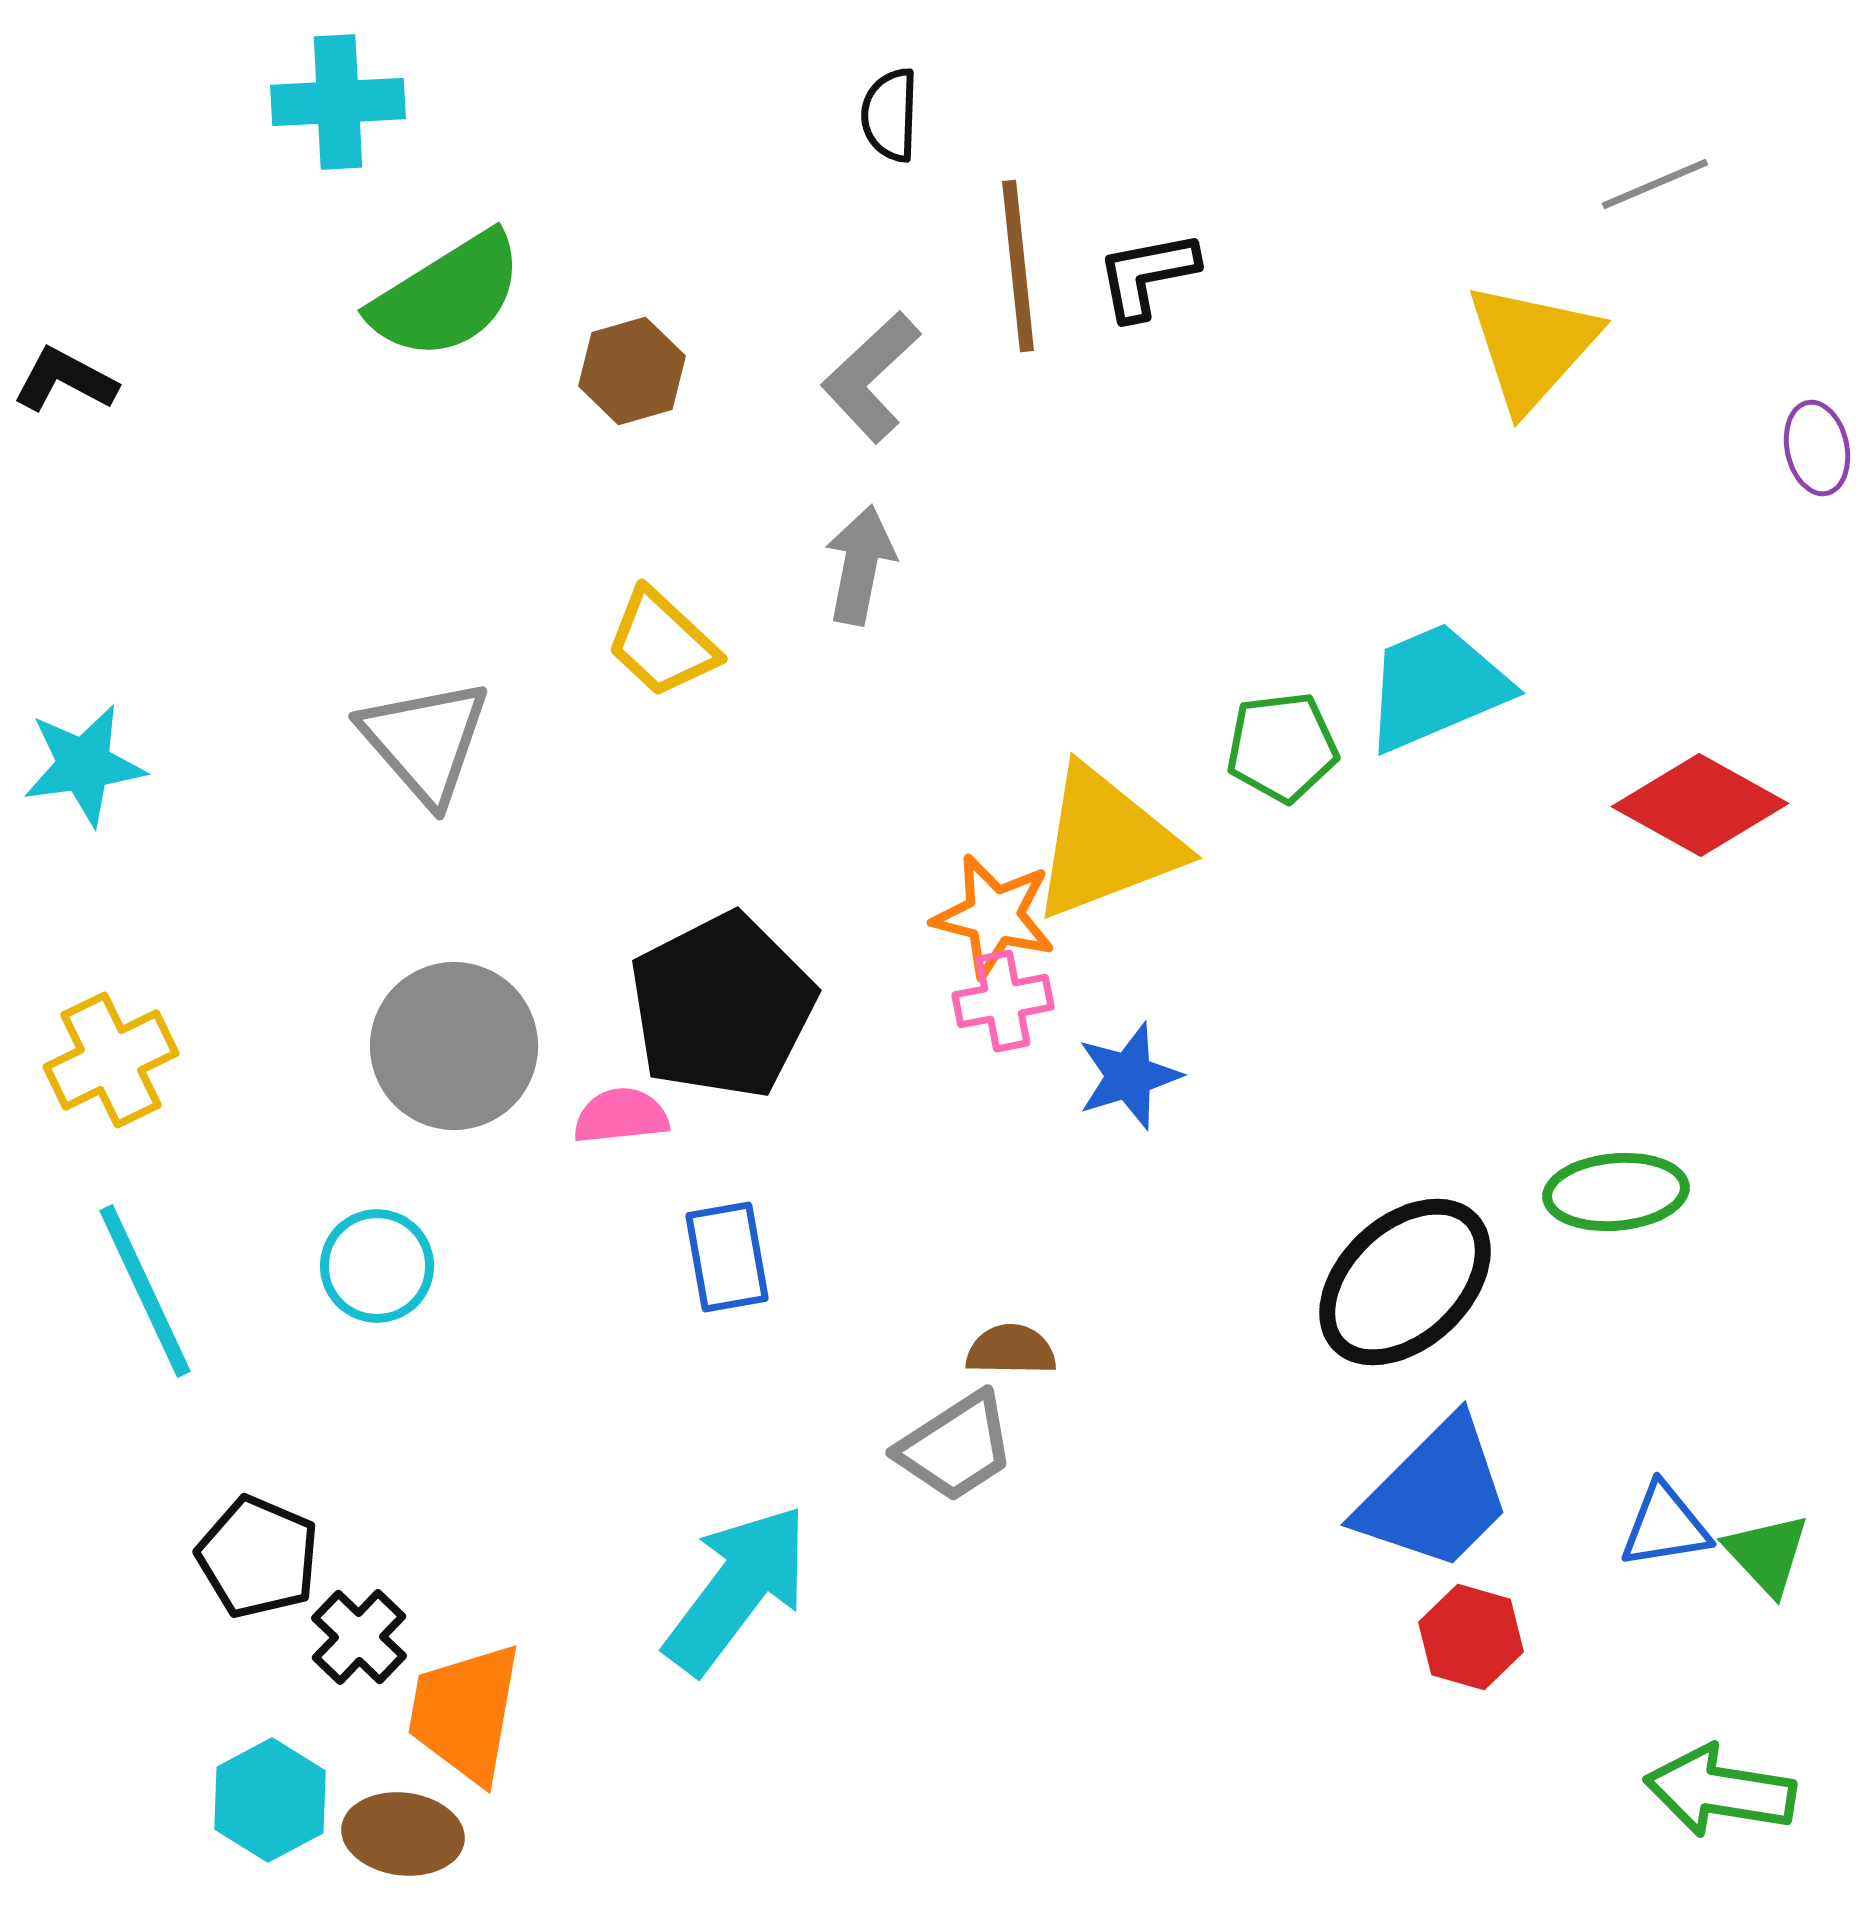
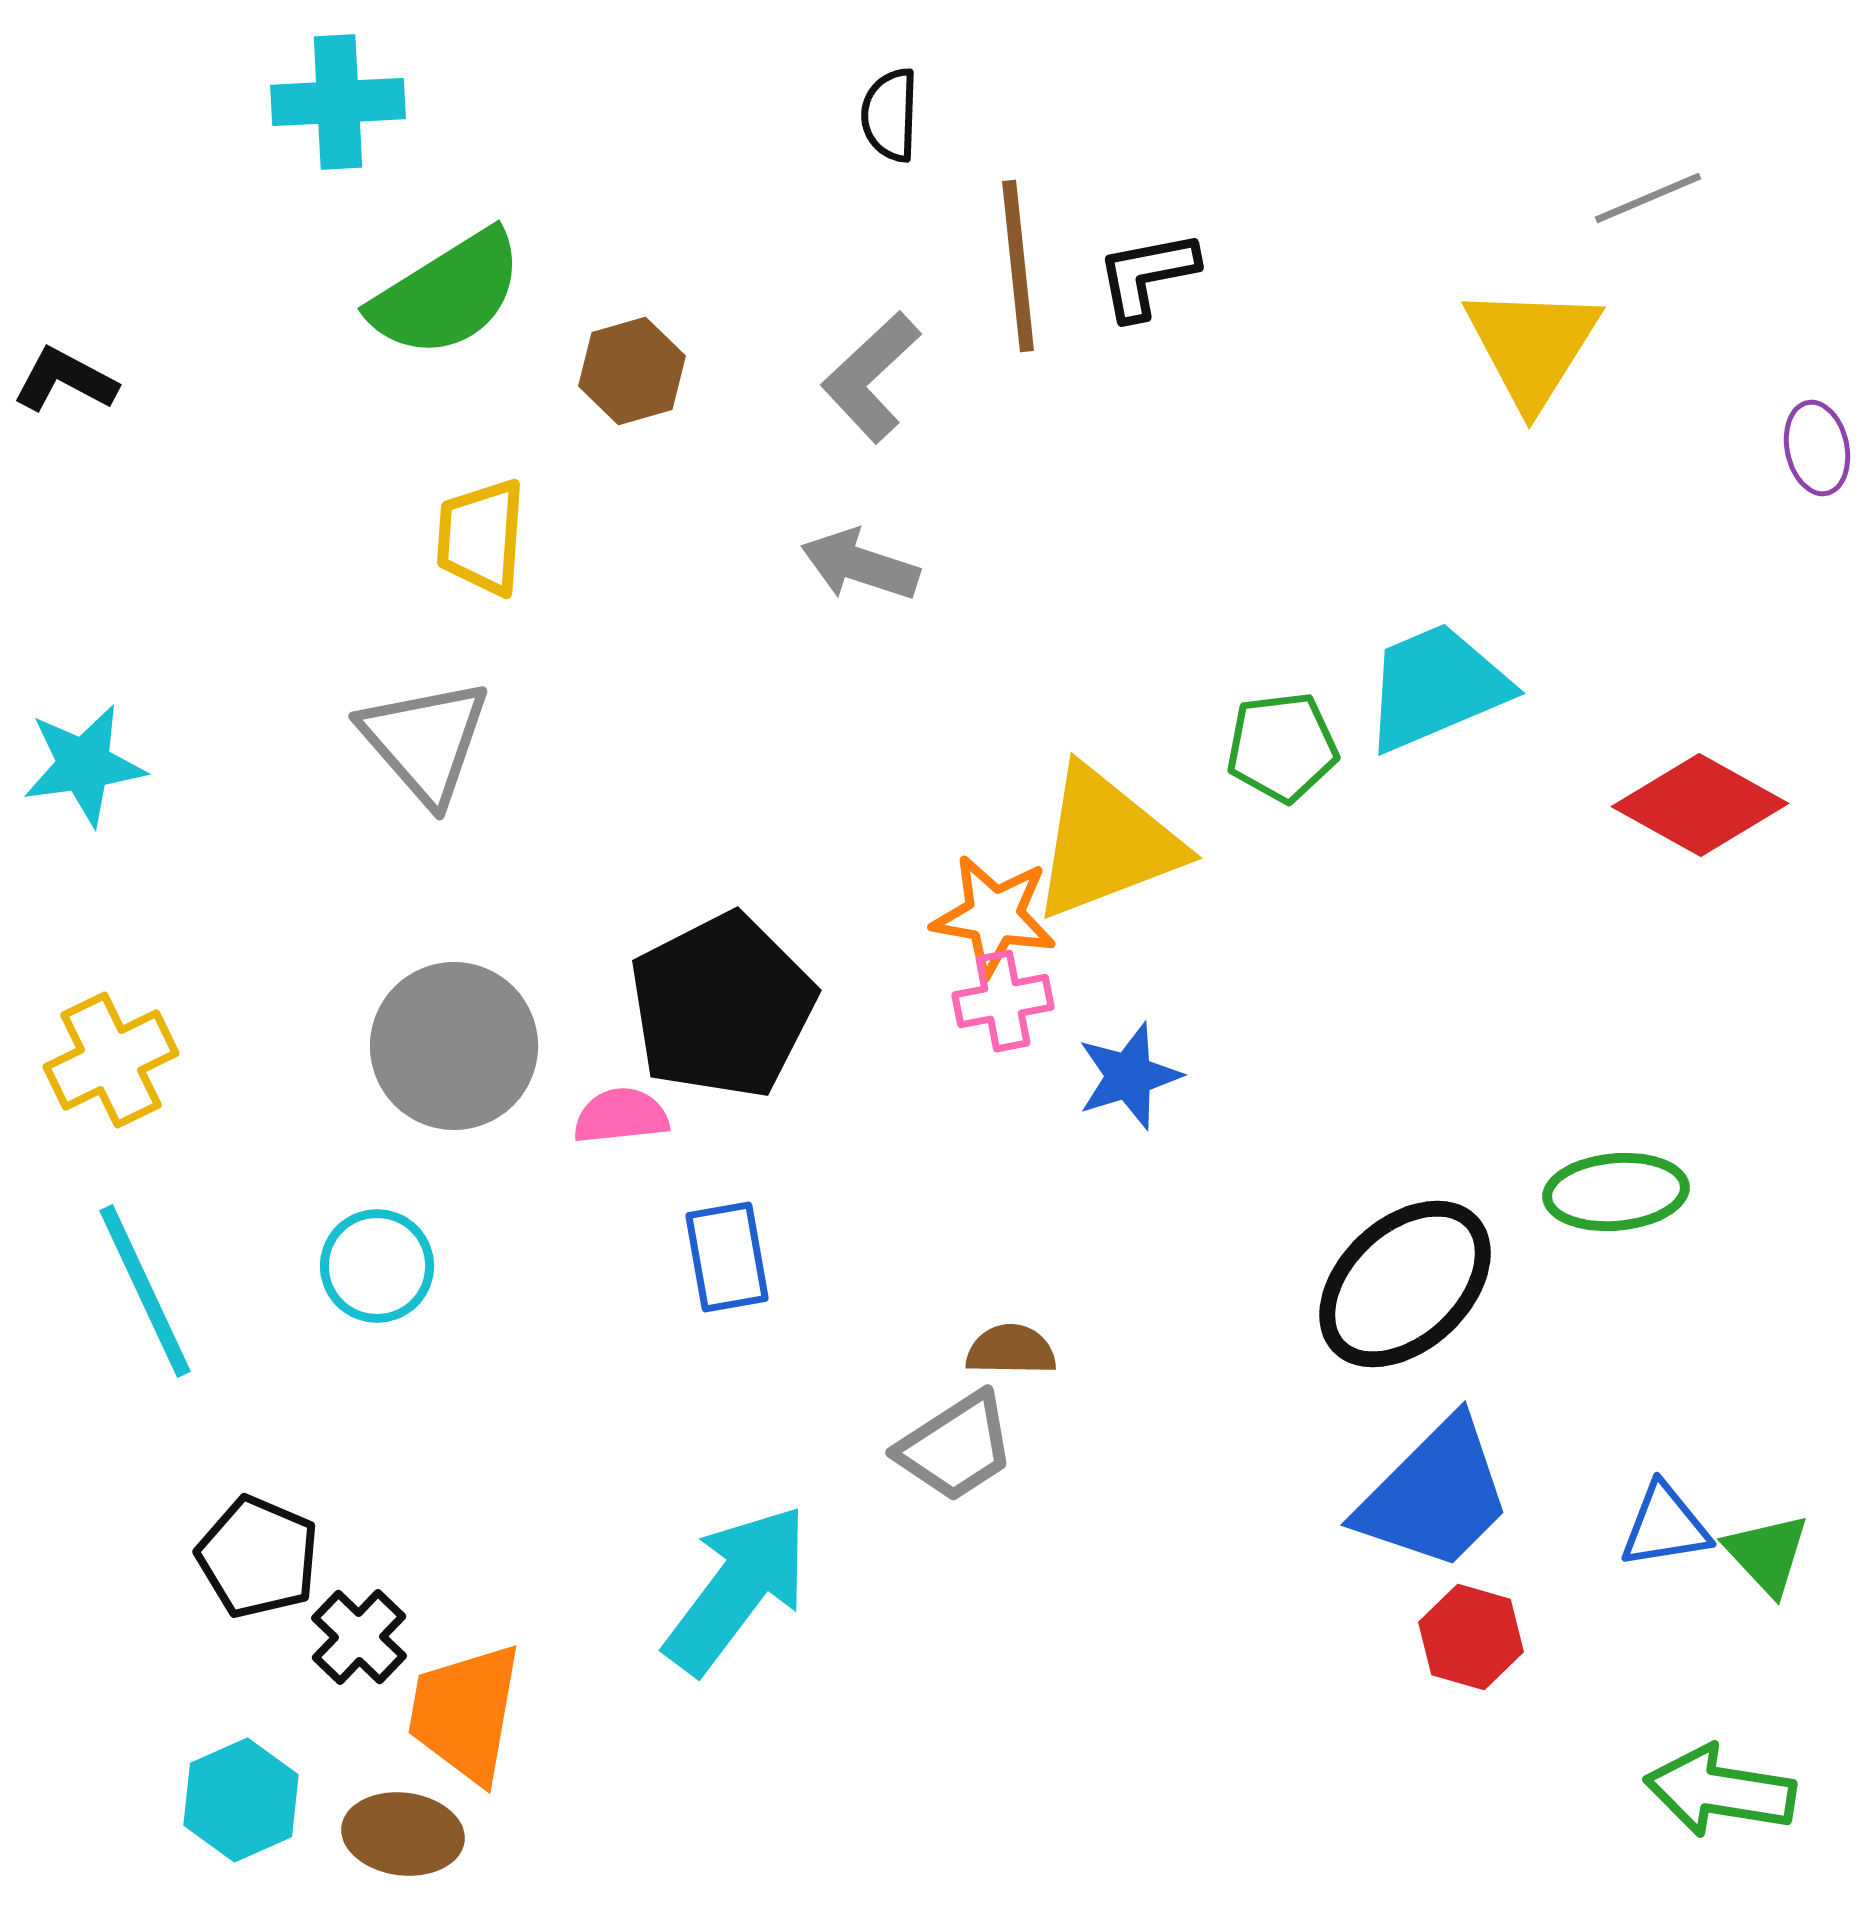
gray line at (1655, 184): moved 7 px left, 14 px down
green semicircle at (447, 296): moved 2 px up
yellow triangle at (1532, 346): rotated 10 degrees counterclockwise
gray arrow at (860, 565): rotated 83 degrees counterclockwise
yellow trapezoid at (662, 643): moved 181 px left, 106 px up; rotated 51 degrees clockwise
orange star at (994, 916): rotated 4 degrees counterclockwise
black ellipse at (1405, 1282): moved 2 px down
cyan hexagon at (270, 1800): moved 29 px left; rotated 4 degrees clockwise
